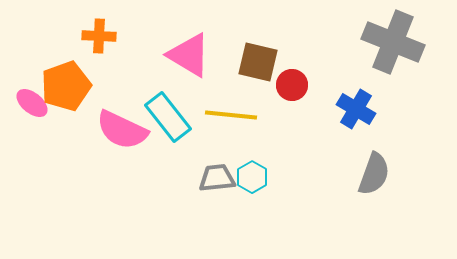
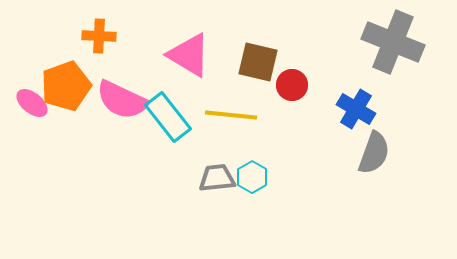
pink semicircle: moved 30 px up
gray semicircle: moved 21 px up
